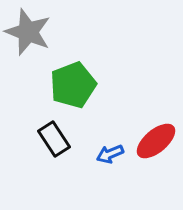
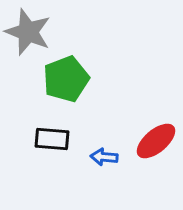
green pentagon: moved 7 px left, 6 px up
black rectangle: moved 2 px left; rotated 52 degrees counterclockwise
blue arrow: moved 6 px left, 3 px down; rotated 28 degrees clockwise
